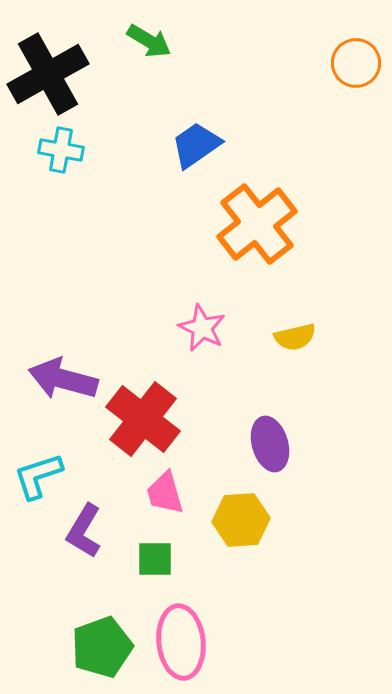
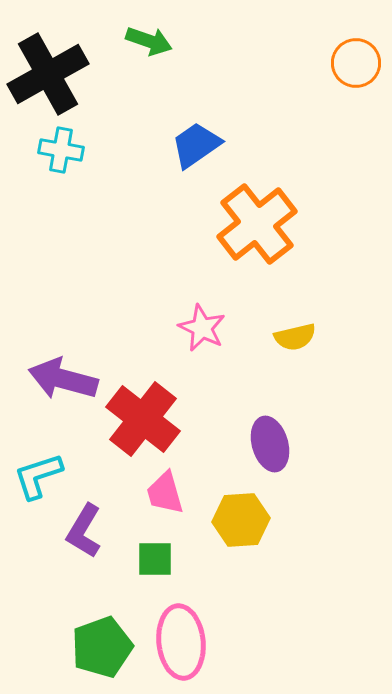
green arrow: rotated 12 degrees counterclockwise
